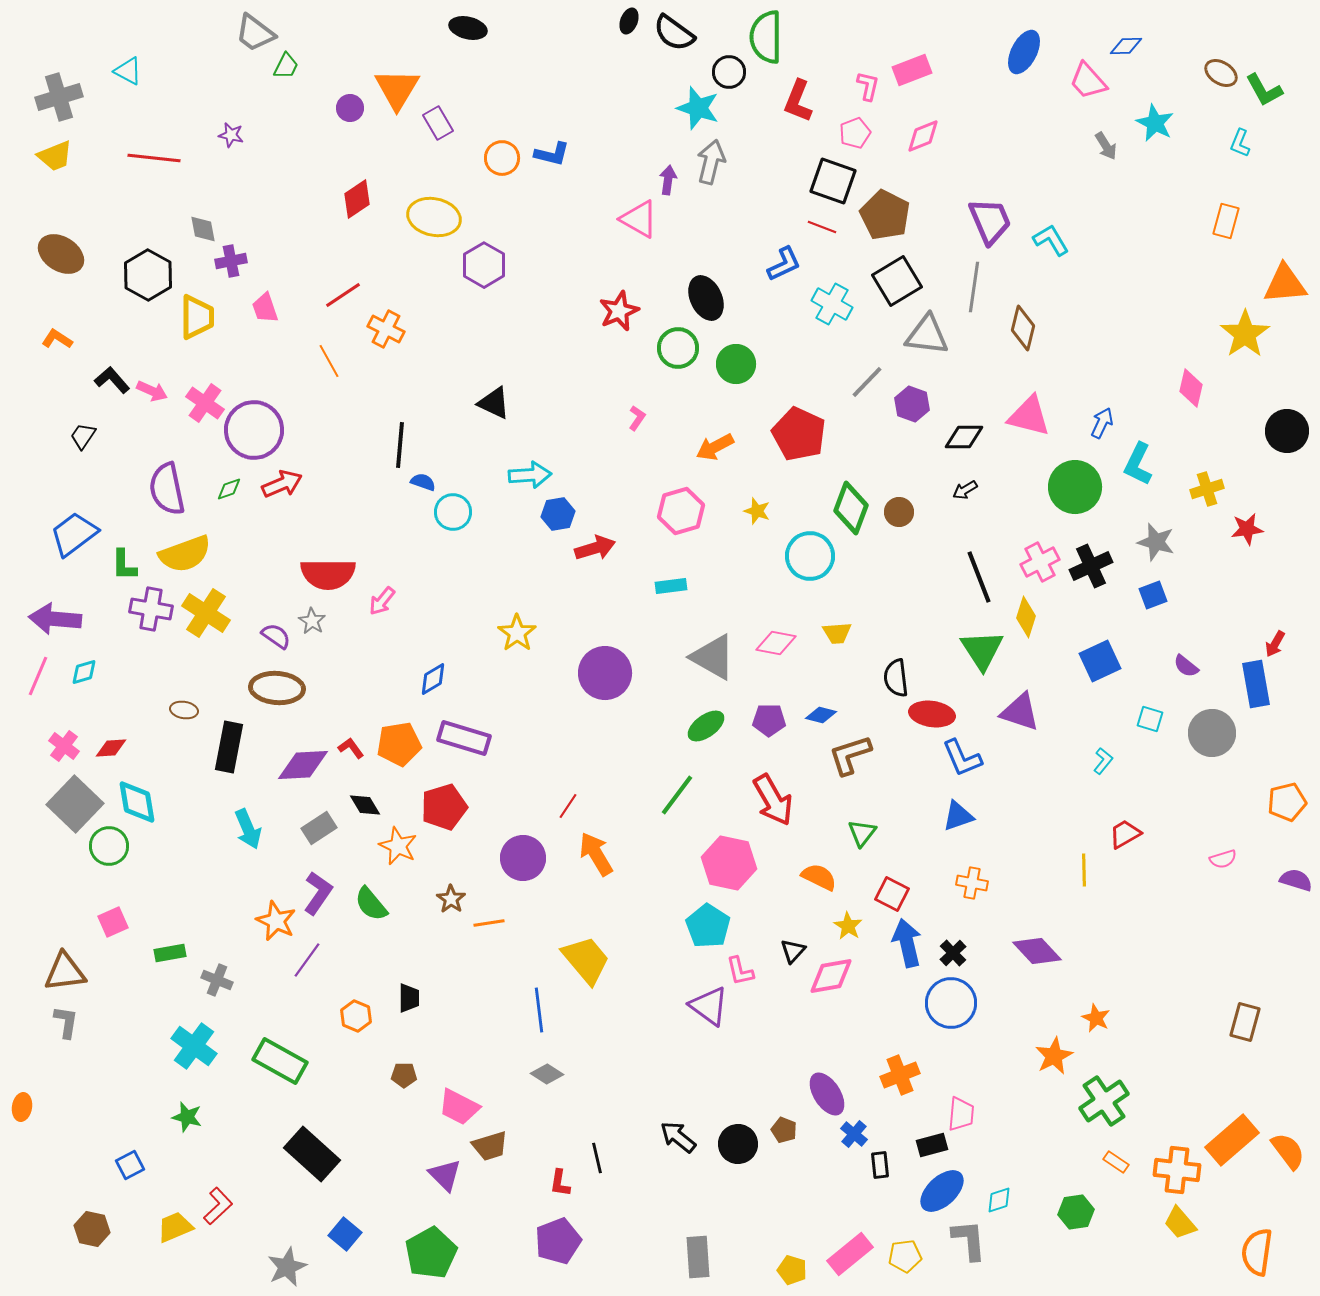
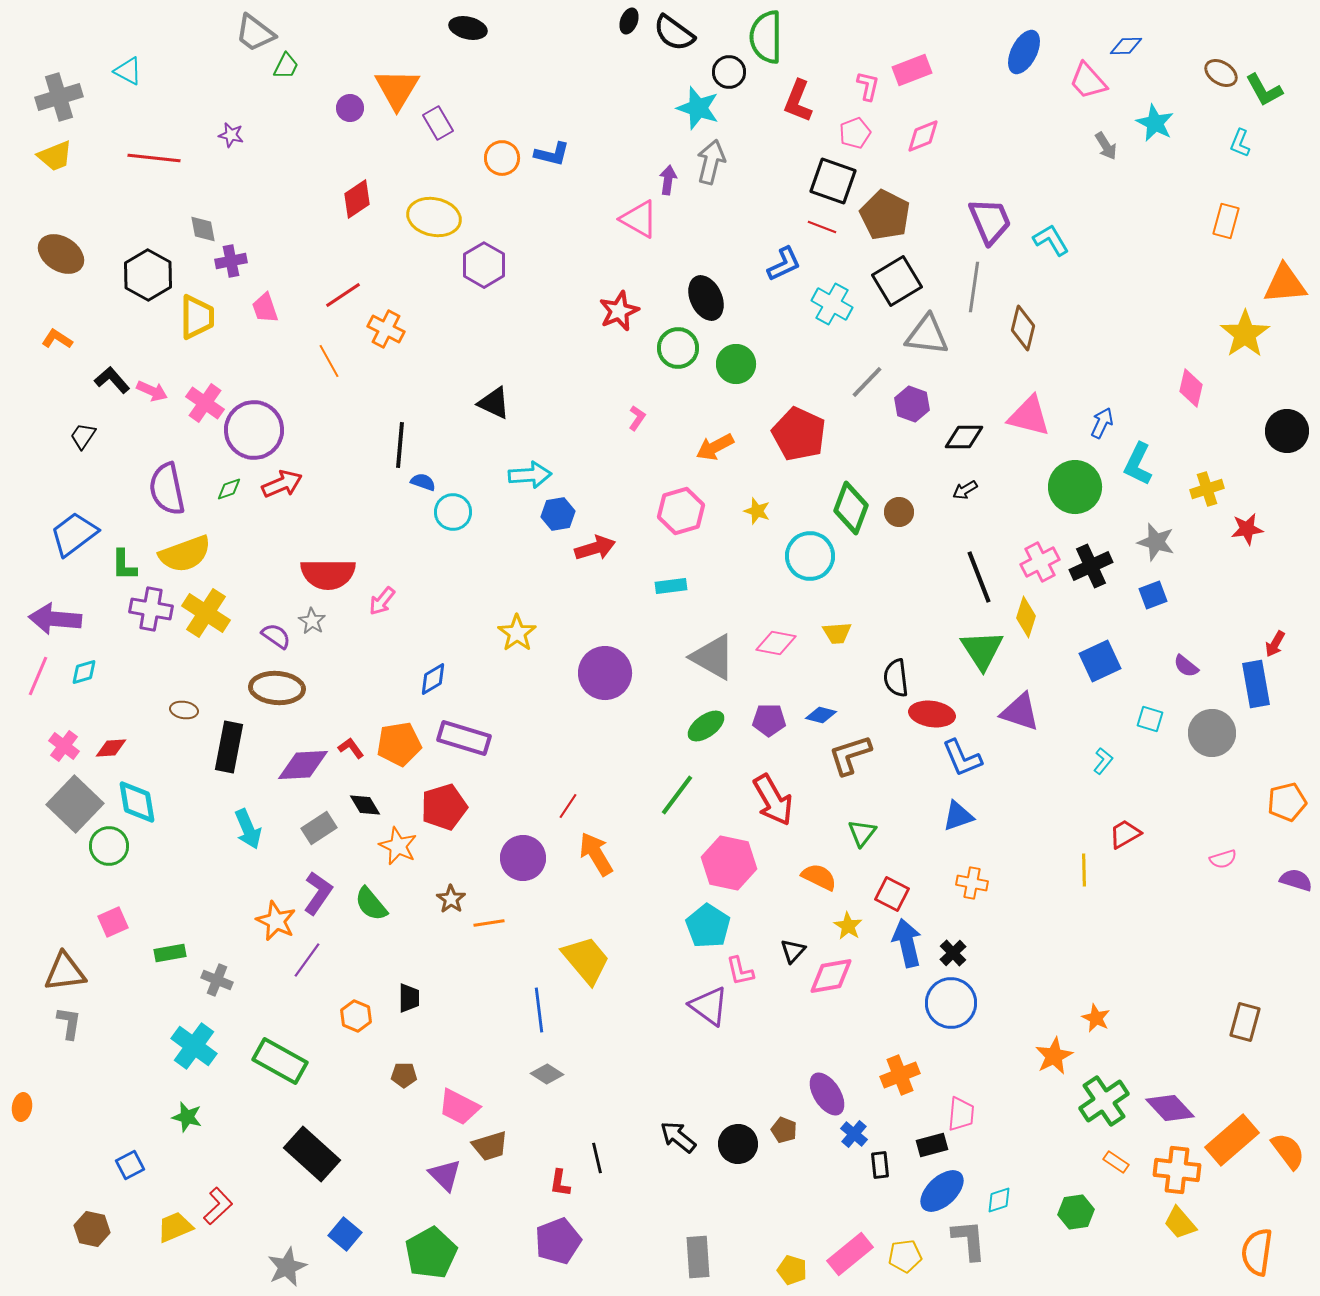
purple diamond at (1037, 951): moved 133 px right, 157 px down
gray L-shape at (66, 1022): moved 3 px right, 1 px down
